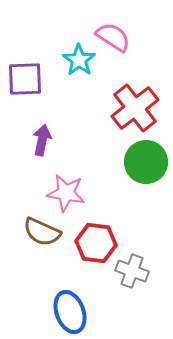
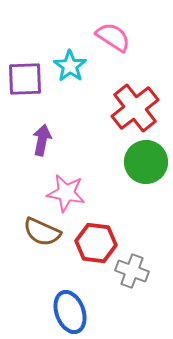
cyan star: moved 9 px left, 6 px down
